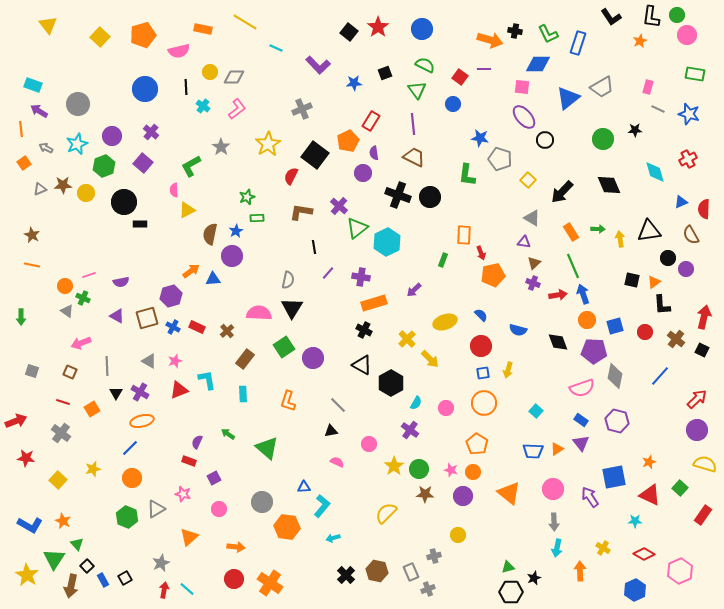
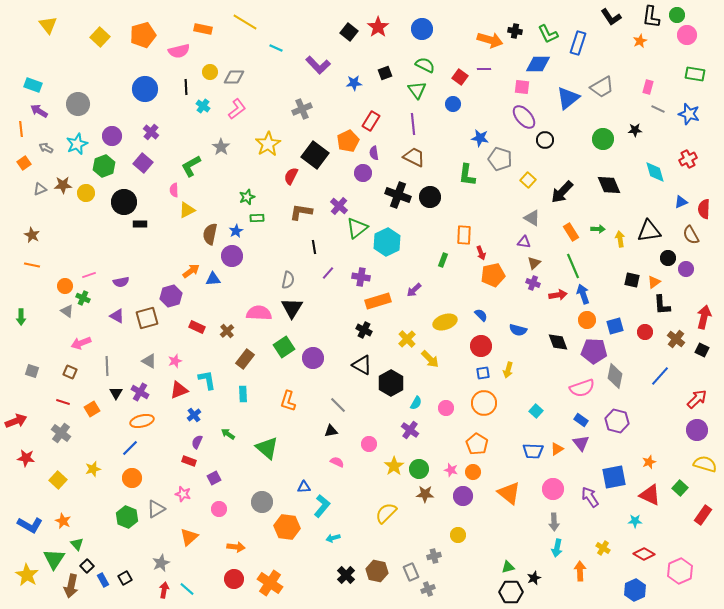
orange rectangle at (374, 303): moved 4 px right, 2 px up
blue cross at (173, 327): moved 21 px right, 88 px down; rotated 24 degrees clockwise
